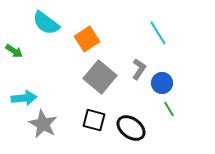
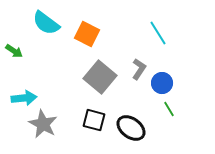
orange square: moved 5 px up; rotated 30 degrees counterclockwise
